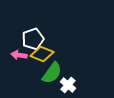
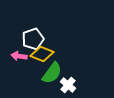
pink arrow: moved 1 px down
